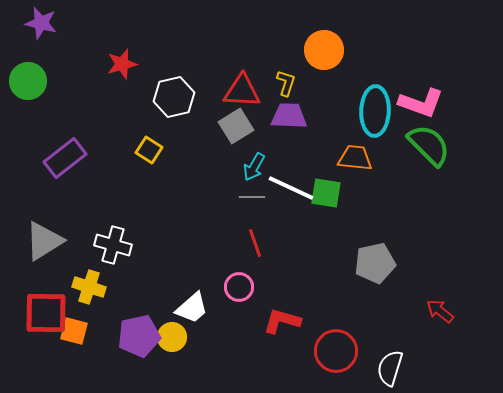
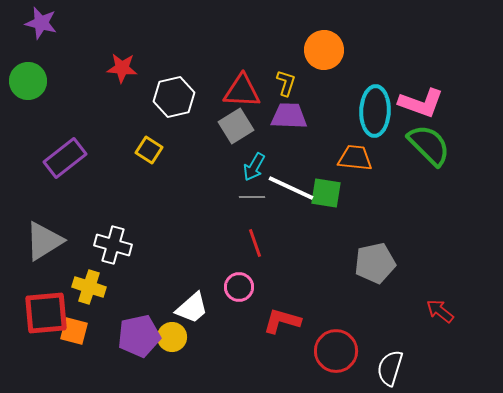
red star: moved 4 px down; rotated 20 degrees clockwise
red square: rotated 6 degrees counterclockwise
